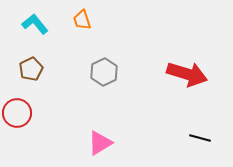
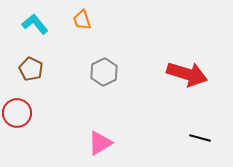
brown pentagon: rotated 20 degrees counterclockwise
